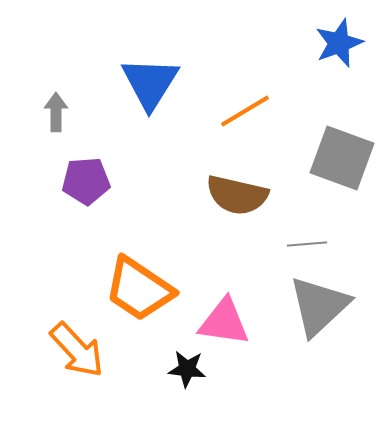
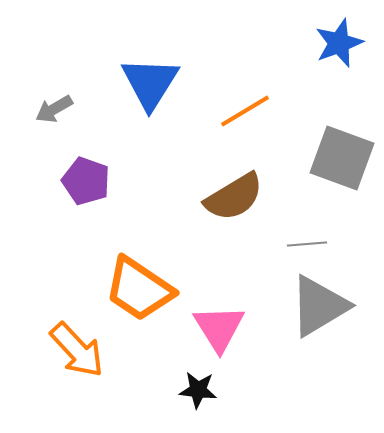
gray arrow: moved 2 px left, 3 px up; rotated 120 degrees counterclockwise
purple pentagon: rotated 24 degrees clockwise
brown semicircle: moved 3 px left, 2 px down; rotated 44 degrees counterclockwise
gray triangle: rotated 12 degrees clockwise
pink triangle: moved 5 px left, 6 px down; rotated 50 degrees clockwise
black star: moved 11 px right, 21 px down
